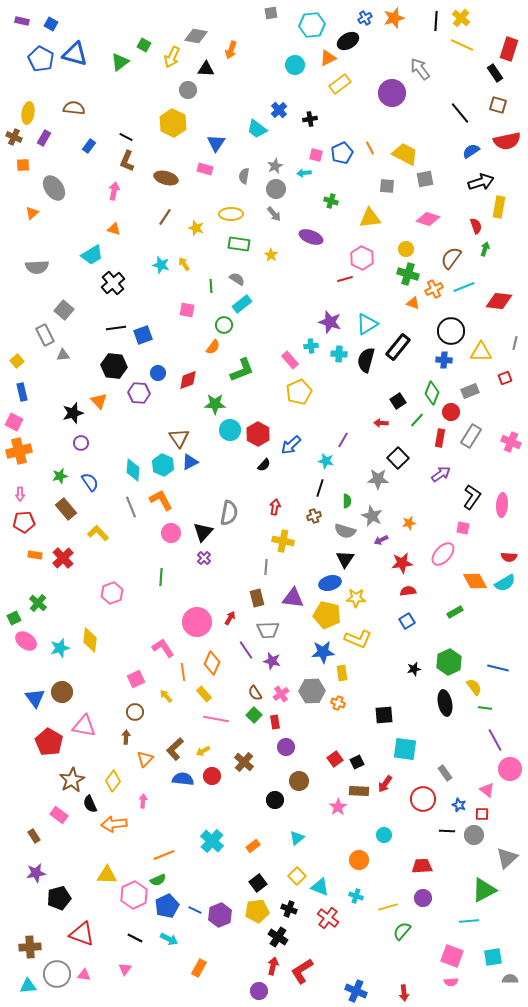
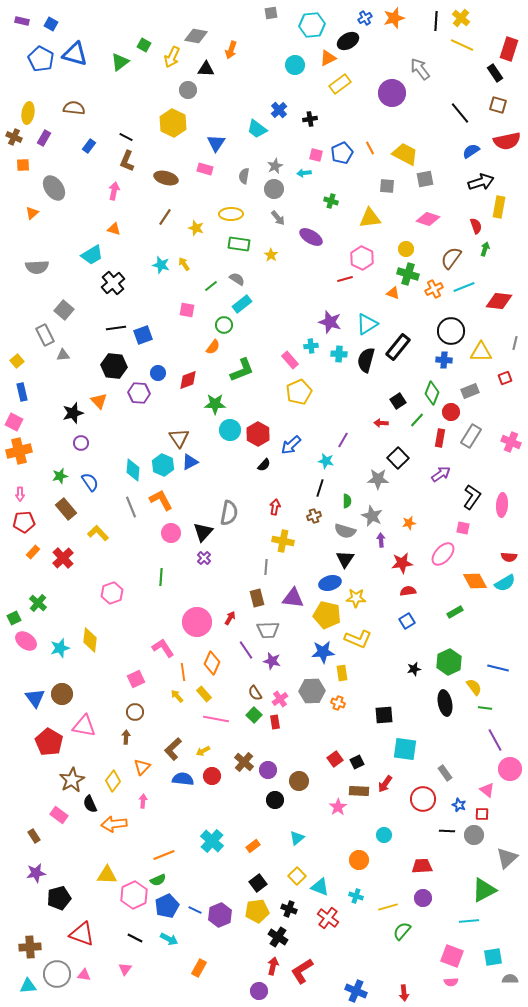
gray circle at (276, 189): moved 2 px left
gray arrow at (274, 214): moved 4 px right, 4 px down
purple ellipse at (311, 237): rotated 10 degrees clockwise
green line at (211, 286): rotated 56 degrees clockwise
orange triangle at (413, 303): moved 20 px left, 10 px up
purple arrow at (381, 540): rotated 112 degrees clockwise
orange rectangle at (35, 555): moved 2 px left, 3 px up; rotated 56 degrees counterclockwise
brown circle at (62, 692): moved 2 px down
pink cross at (281, 694): moved 1 px left, 5 px down
yellow arrow at (166, 696): moved 11 px right
purple circle at (286, 747): moved 18 px left, 23 px down
brown L-shape at (175, 749): moved 2 px left
orange triangle at (145, 759): moved 3 px left, 8 px down
